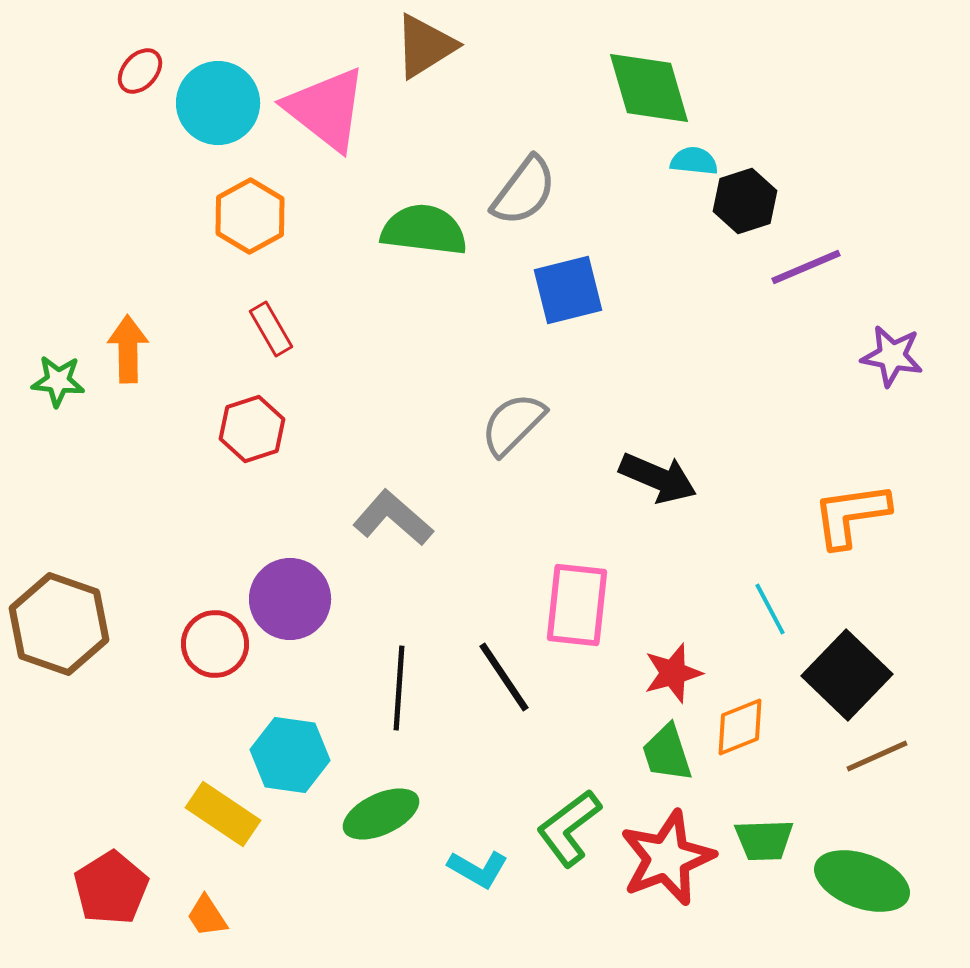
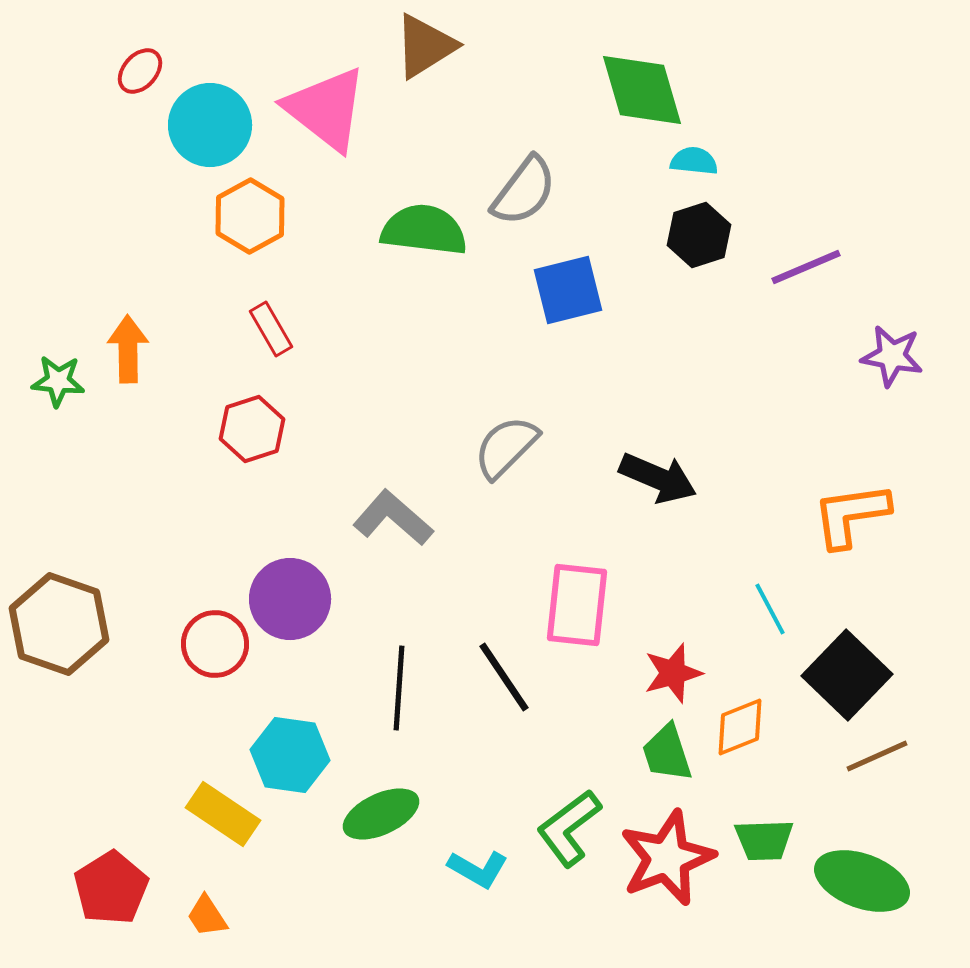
green diamond at (649, 88): moved 7 px left, 2 px down
cyan circle at (218, 103): moved 8 px left, 22 px down
black hexagon at (745, 201): moved 46 px left, 34 px down
gray semicircle at (513, 424): moved 7 px left, 23 px down
